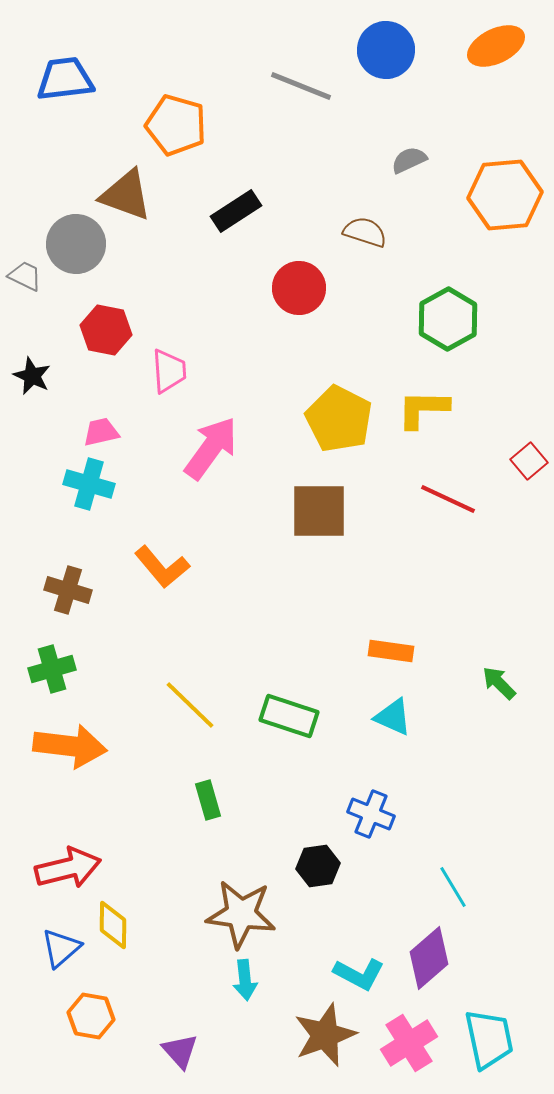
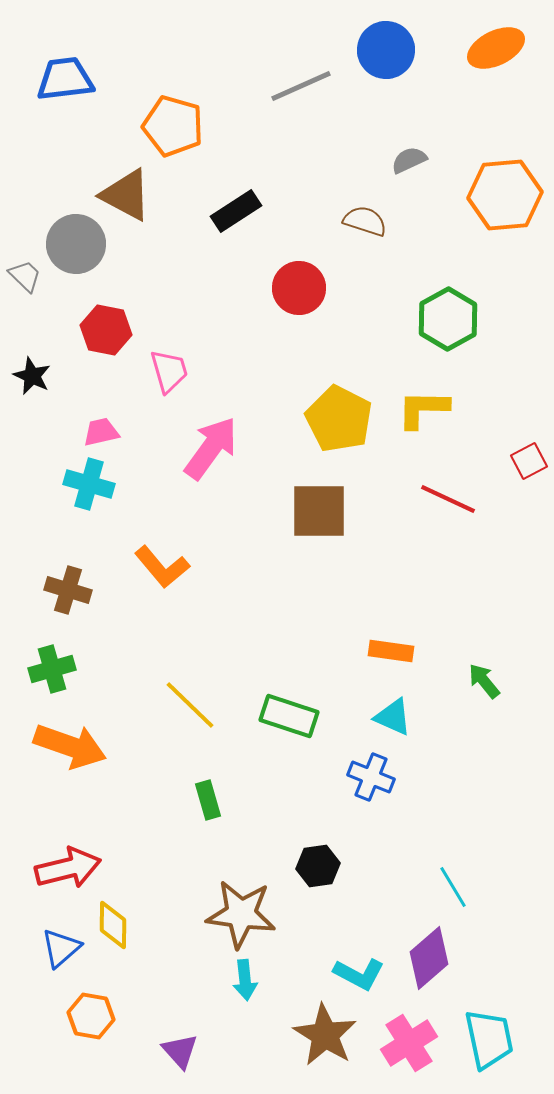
orange ellipse at (496, 46): moved 2 px down
gray line at (301, 86): rotated 46 degrees counterclockwise
orange pentagon at (176, 125): moved 3 px left, 1 px down
brown triangle at (126, 195): rotated 8 degrees clockwise
brown semicircle at (365, 232): moved 11 px up
gray trapezoid at (25, 276): rotated 18 degrees clockwise
pink trapezoid at (169, 371): rotated 12 degrees counterclockwise
red square at (529, 461): rotated 12 degrees clockwise
green arrow at (499, 683): moved 15 px left, 2 px up; rotated 6 degrees clockwise
orange arrow at (70, 746): rotated 12 degrees clockwise
blue cross at (371, 814): moved 37 px up
brown star at (325, 1035): rotated 20 degrees counterclockwise
